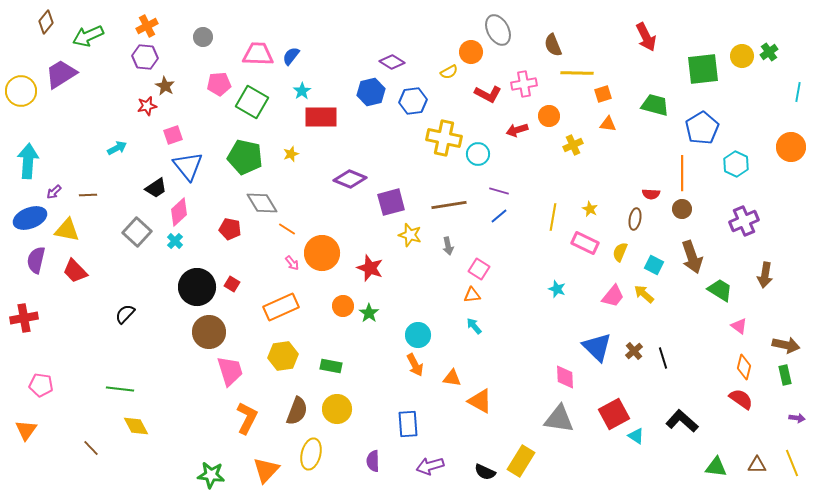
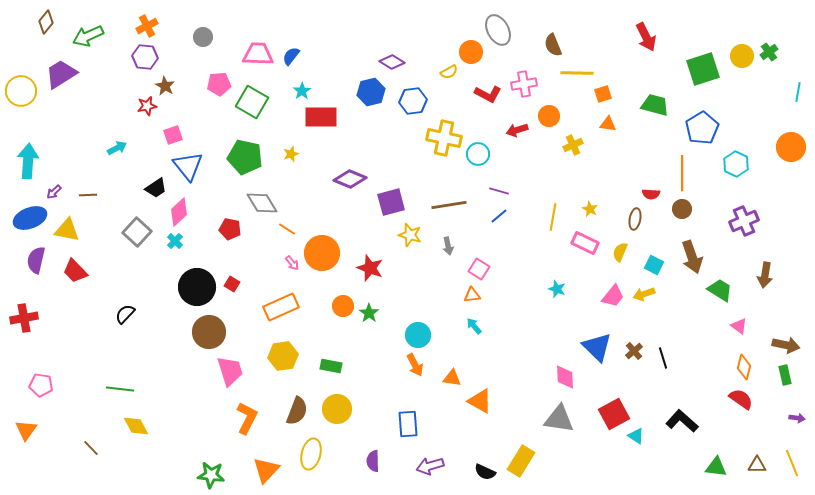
green square at (703, 69): rotated 12 degrees counterclockwise
yellow arrow at (644, 294): rotated 60 degrees counterclockwise
